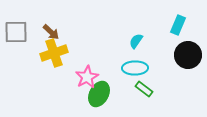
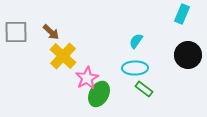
cyan rectangle: moved 4 px right, 11 px up
yellow cross: moved 9 px right, 3 px down; rotated 28 degrees counterclockwise
pink star: moved 1 px down
